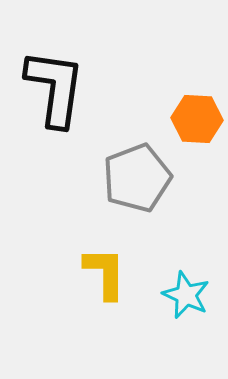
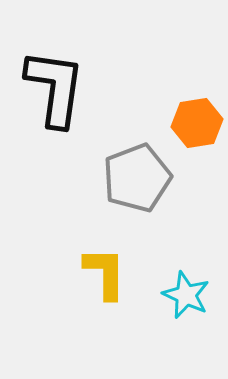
orange hexagon: moved 4 px down; rotated 12 degrees counterclockwise
